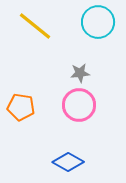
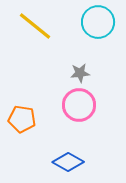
orange pentagon: moved 1 px right, 12 px down
